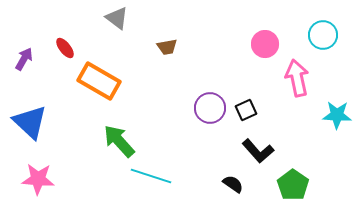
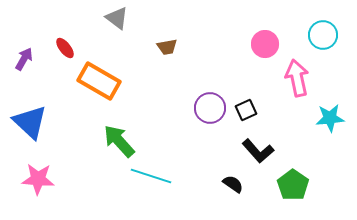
cyan star: moved 7 px left, 3 px down; rotated 8 degrees counterclockwise
